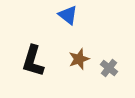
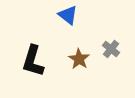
brown star: rotated 20 degrees counterclockwise
gray cross: moved 2 px right, 19 px up
